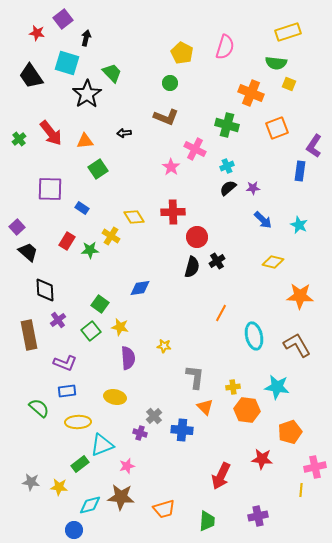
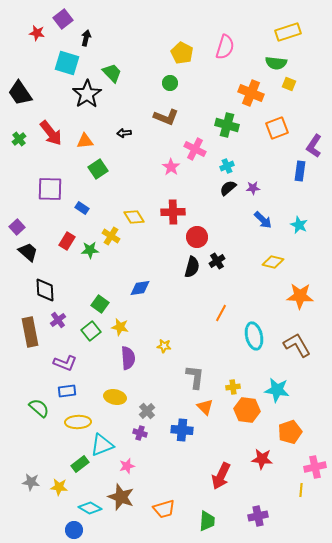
black trapezoid at (31, 76): moved 11 px left, 17 px down
brown rectangle at (29, 335): moved 1 px right, 3 px up
cyan star at (277, 387): moved 3 px down
gray cross at (154, 416): moved 7 px left, 5 px up
brown star at (121, 497): rotated 16 degrees clockwise
cyan diamond at (90, 505): moved 3 px down; rotated 45 degrees clockwise
